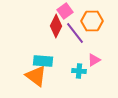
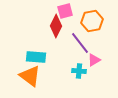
pink square: rotated 21 degrees clockwise
orange hexagon: rotated 10 degrees counterclockwise
purple line: moved 5 px right, 10 px down
cyan rectangle: moved 7 px left, 4 px up
orange triangle: moved 6 px left
